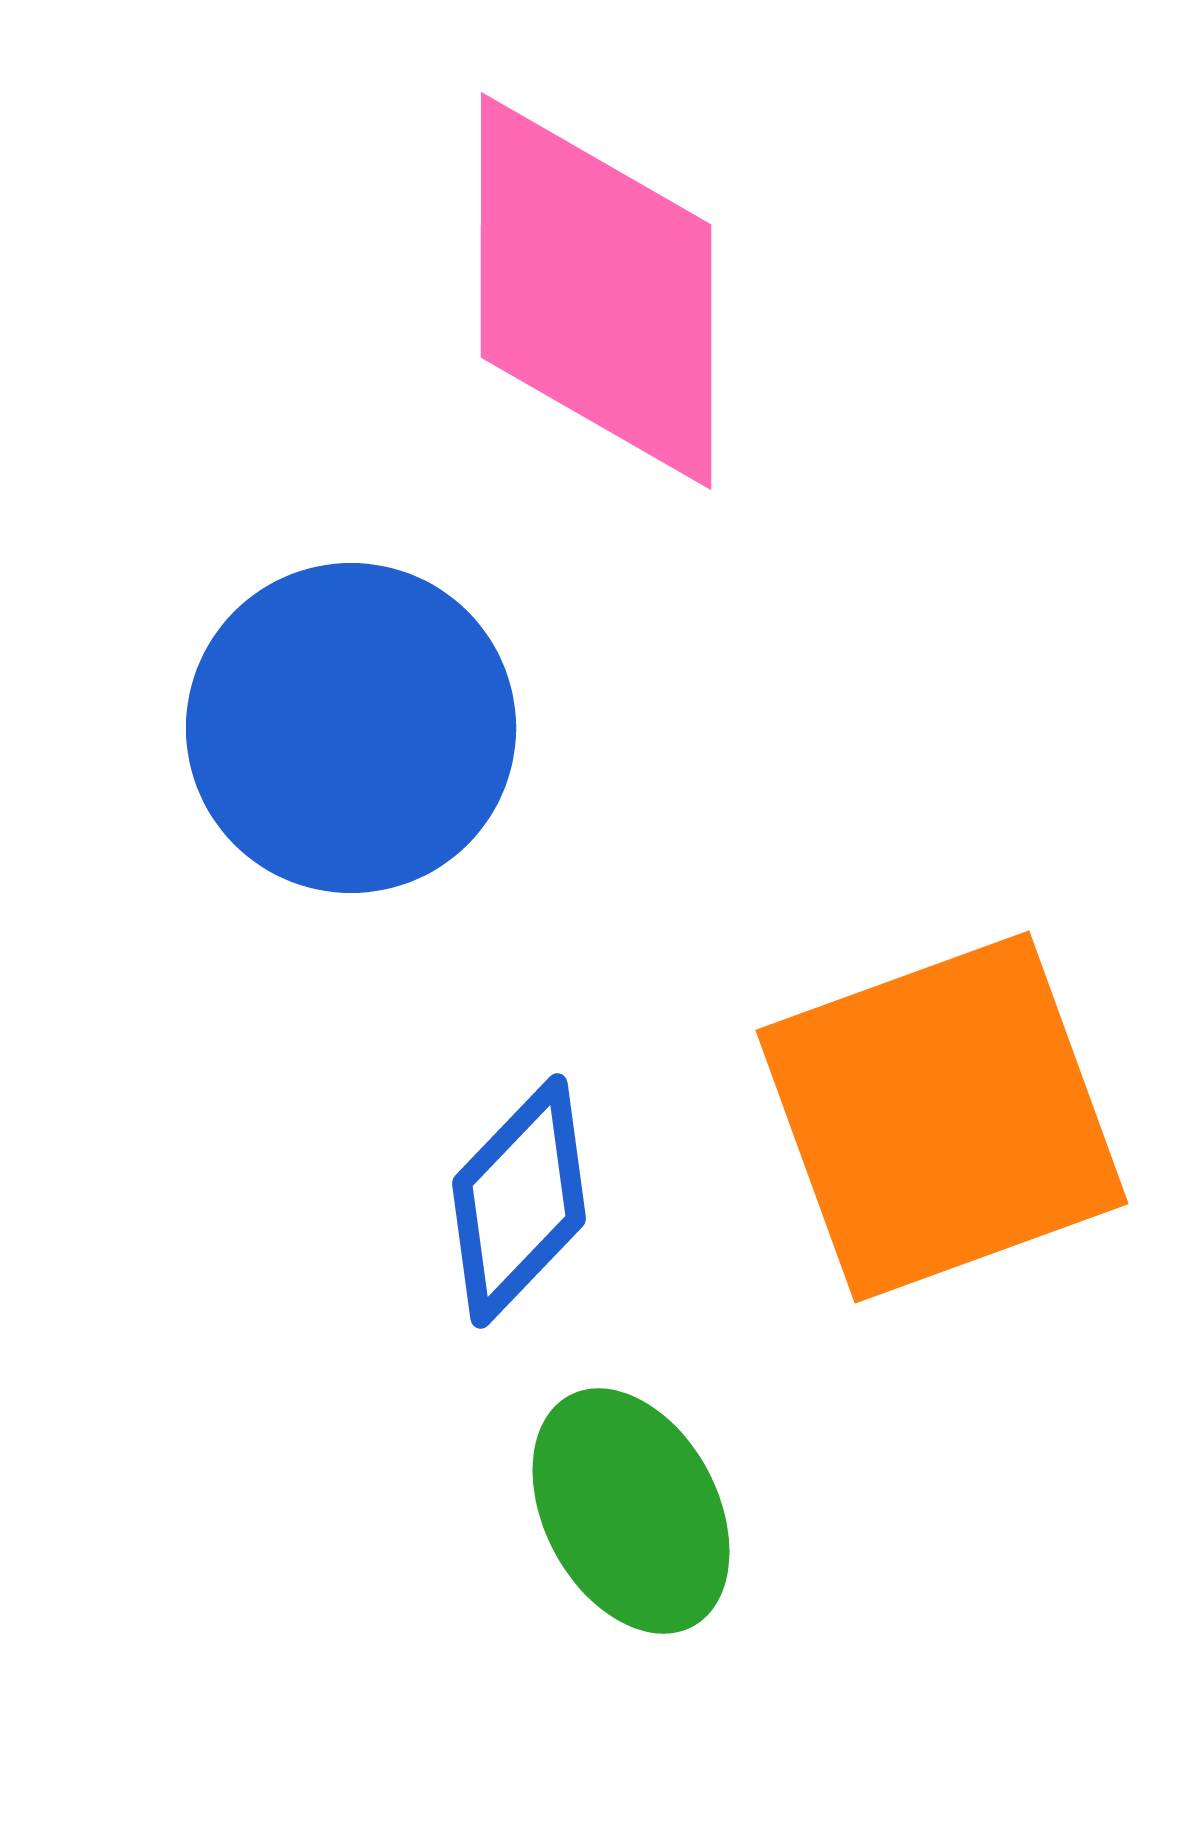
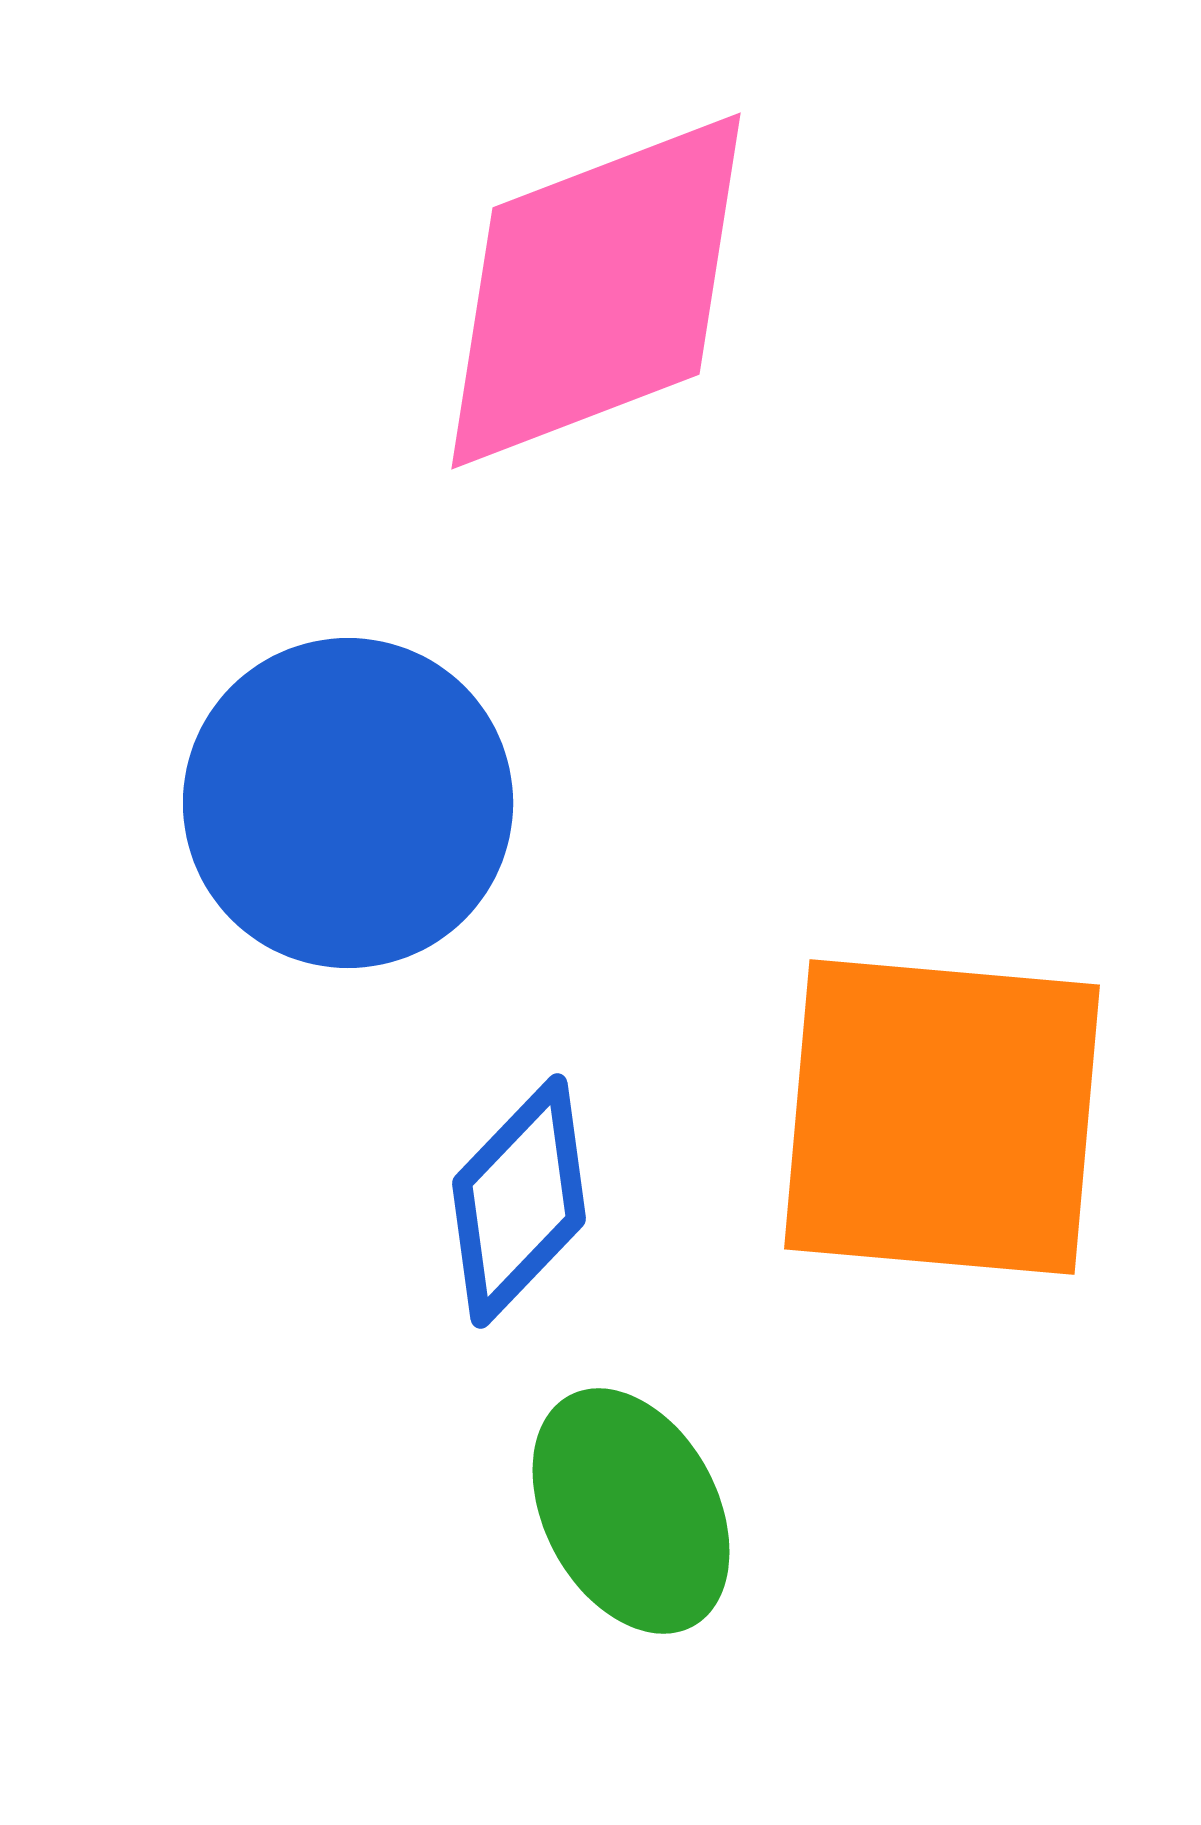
pink diamond: rotated 69 degrees clockwise
blue circle: moved 3 px left, 75 px down
orange square: rotated 25 degrees clockwise
